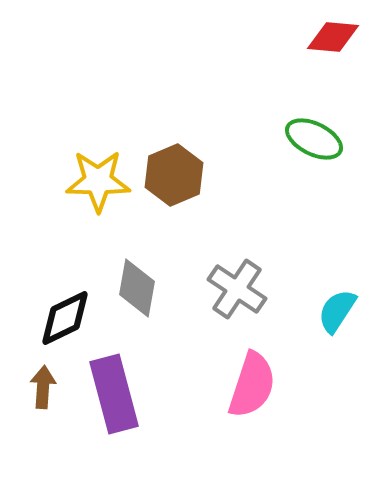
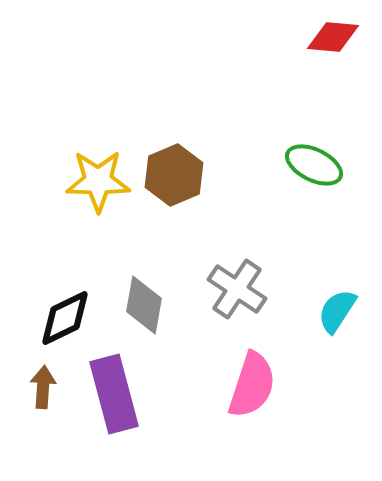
green ellipse: moved 26 px down
gray diamond: moved 7 px right, 17 px down
